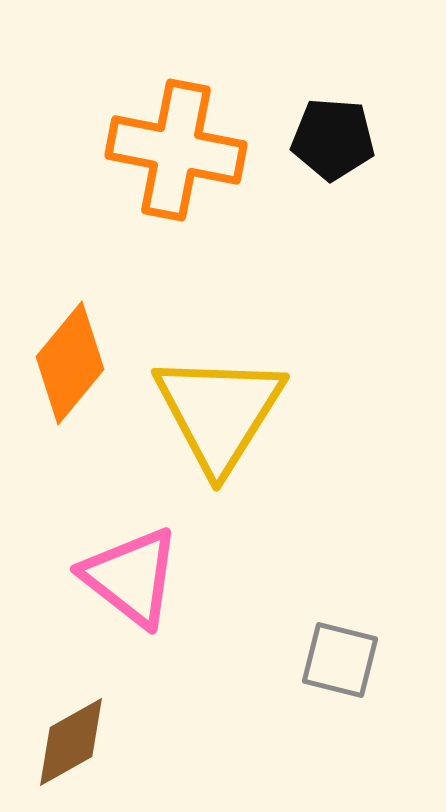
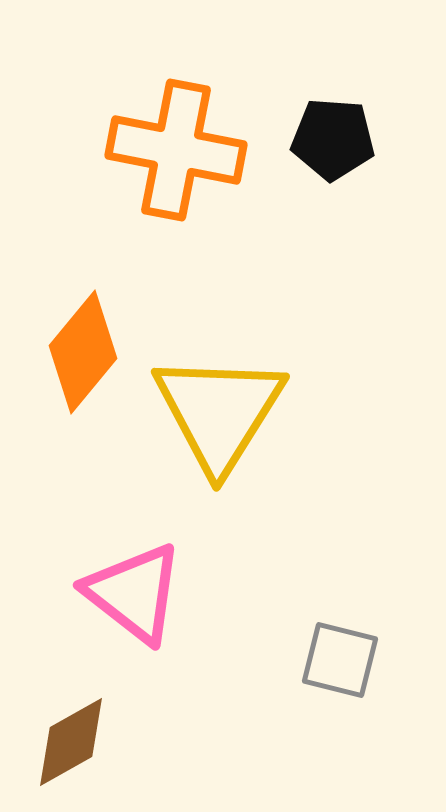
orange diamond: moved 13 px right, 11 px up
pink triangle: moved 3 px right, 16 px down
